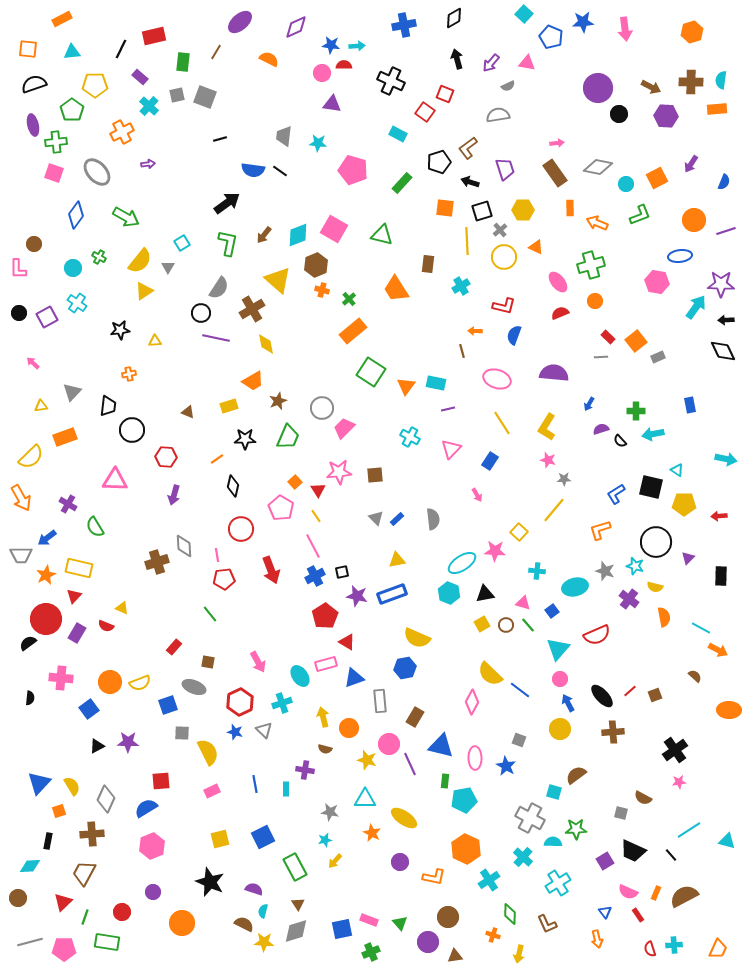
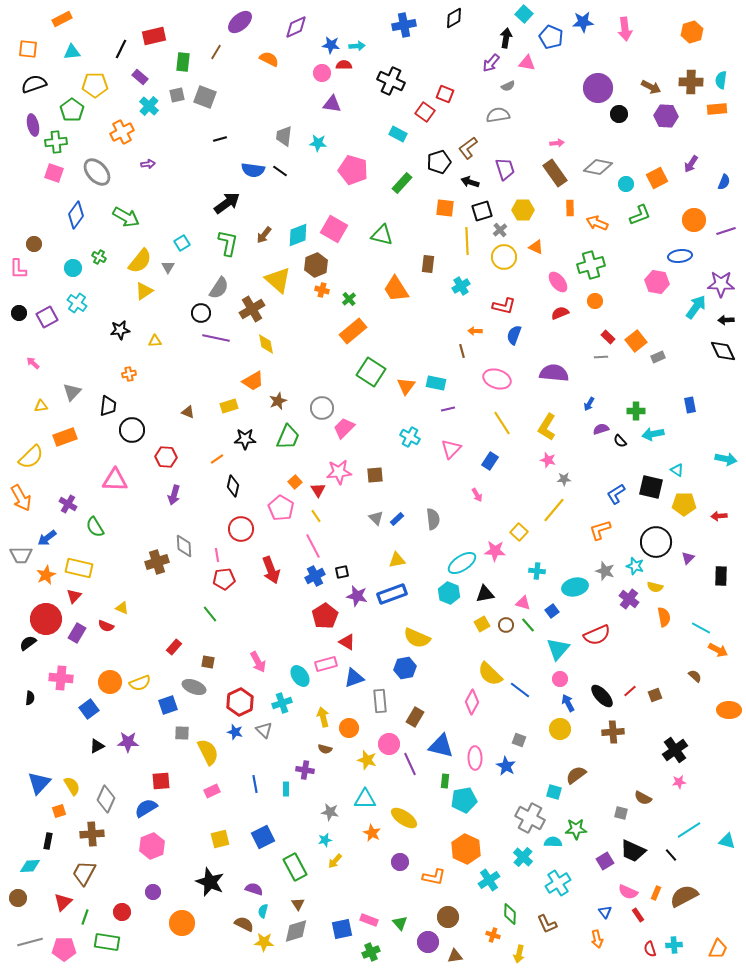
black arrow at (457, 59): moved 49 px right, 21 px up; rotated 24 degrees clockwise
